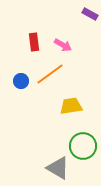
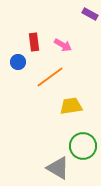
orange line: moved 3 px down
blue circle: moved 3 px left, 19 px up
